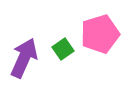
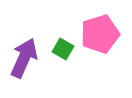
green square: rotated 25 degrees counterclockwise
